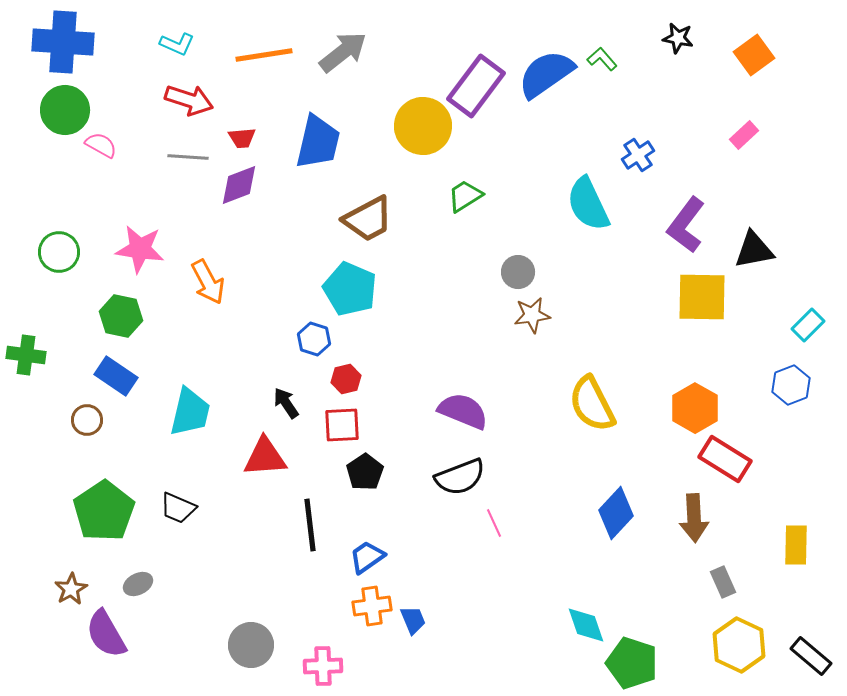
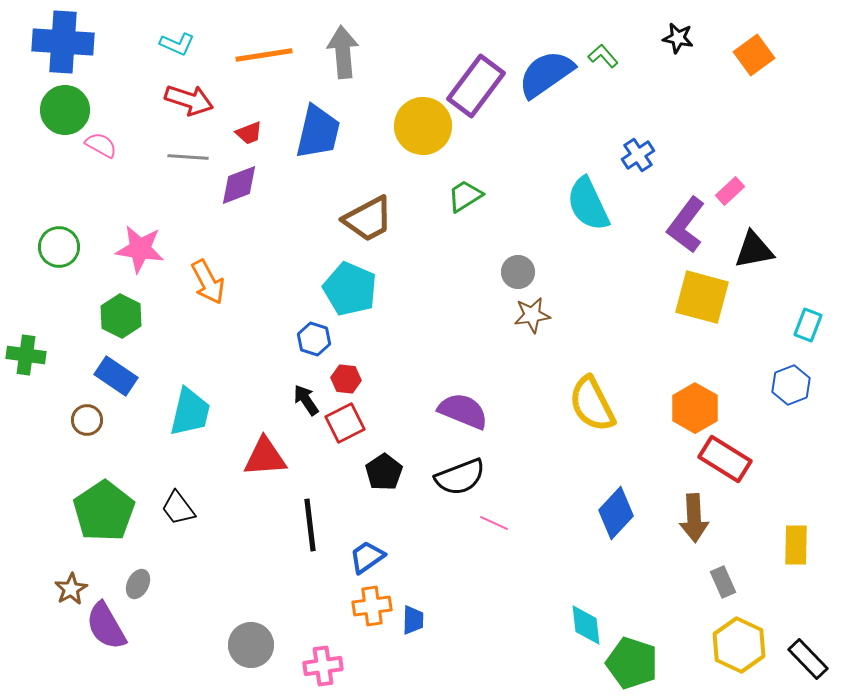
gray arrow at (343, 52): rotated 57 degrees counterclockwise
green L-shape at (602, 59): moved 1 px right, 3 px up
pink rectangle at (744, 135): moved 14 px left, 56 px down
red trapezoid at (242, 138): moved 7 px right, 5 px up; rotated 16 degrees counterclockwise
blue trapezoid at (318, 142): moved 10 px up
green circle at (59, 252): moved 5 px up
yellow square at (702, 297): rotated 14 degrees clockwise
green hexagon at (121, 316): rotated 15 degrees clockwise
cyan rectangle at (808, 325): rotated 24 degrees counterclockwise
red hexagon at (346, 379): rotated 20 degrees clockwise
black arrow at (286, 403): moved 20 px right, 3 px up
red square at (342, 425): moved 3 px right, 2 px up; rotated 24 degrees counterclockwise
black pentagon at (365, 472): moved 19 px right
black trapezoid at (178, 508): rotated 30 degrees clockwise
pink line at (494, 523): rotated 40 degrees counterclockwise
gray ellipse at (138, 584): rotated 36 degrees counterclockwise
blue trapezoid at (413, 620): rotated 24 degrees clockwise
cyan diamond at (586, 625): rotated 12 degrees clockwise
purple semicircle at (106, 634): moved 8 px up
black rectangle at (811, 656): moved 3 px left, 3 px down; rotated 6 degrees clockwise
pink cross at (323, 666): rotated 6 degrees counterclockwise
